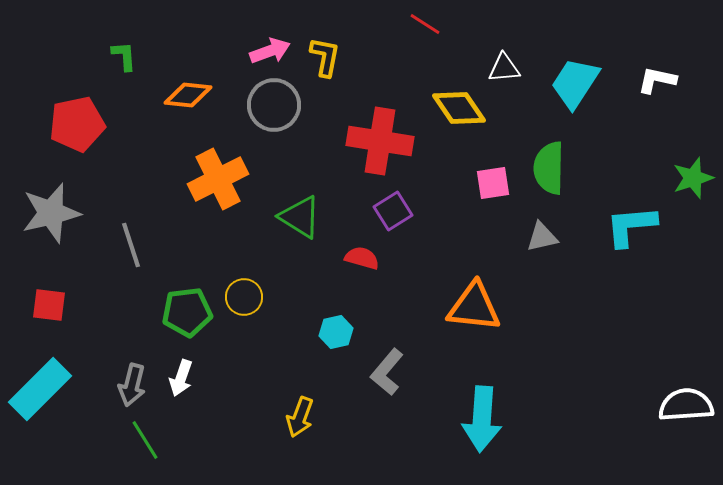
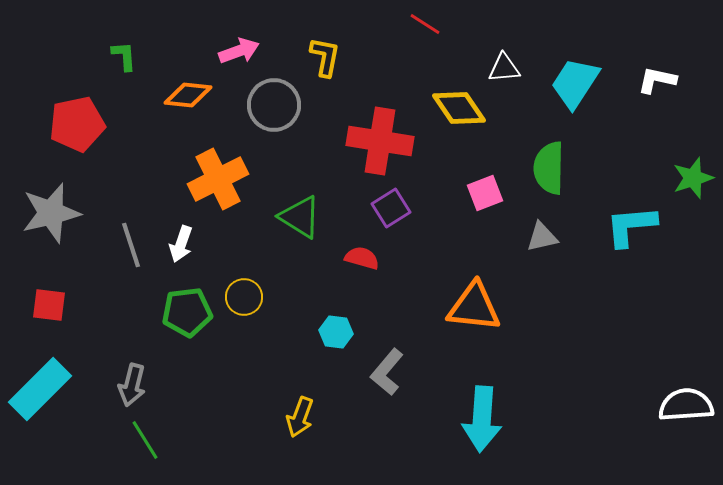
pink arrow: moved 31 px left
pink square: moved 8 px left, 10 px down; rotated 12 degrees counterclockwise
purple square: moved 2 px left, 3 px up
cyan hexagon: rotated 20 degrees clockwise
white arrow: moved 134 px up
